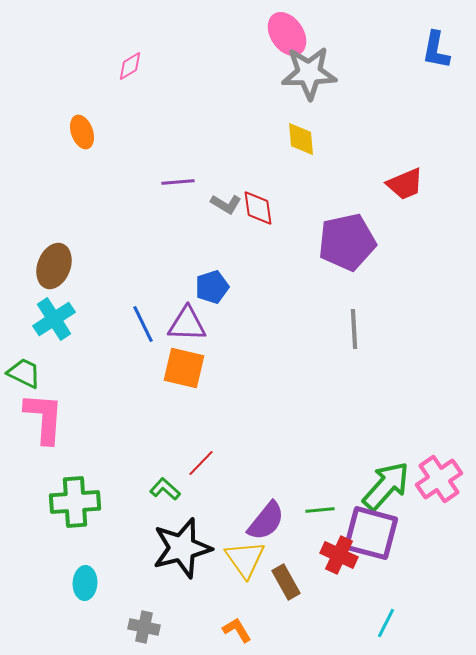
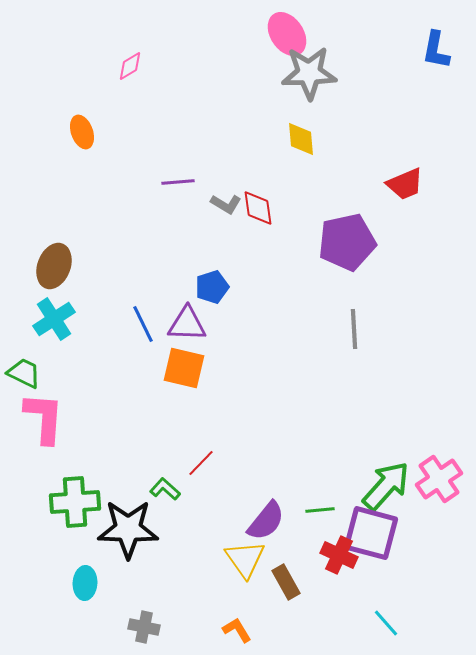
black star: moved 54 px left, 19 px up; rotated 16 degrees clockwise
cyan line: rotated 68 degrees counterclockwise
